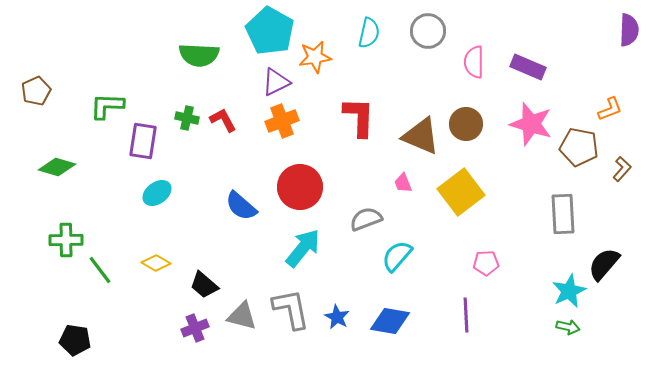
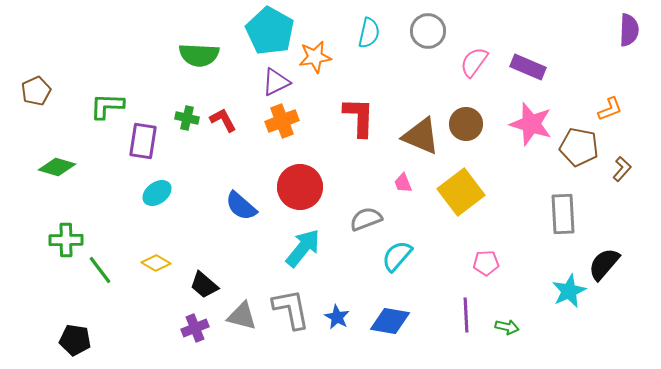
pink semicircle at (474, 62): rotated 36 degrees clockwise
green arrow at (568, 327): moved 61 px left
